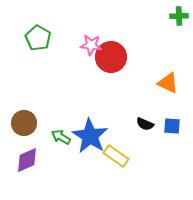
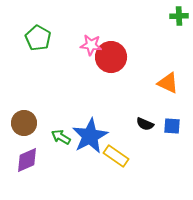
blue star: rotated 12 degrees clockwise
